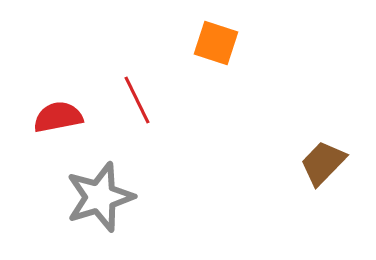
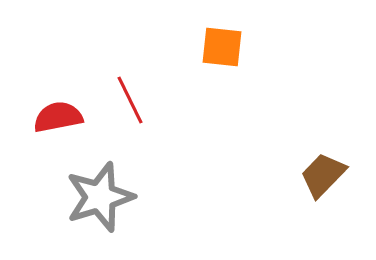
orange square: moved 6 px right, 4 px down; rotated 12 degrees counterclockwise
red line: moved 7 px left
brown trapezoid: moved 12 px down
